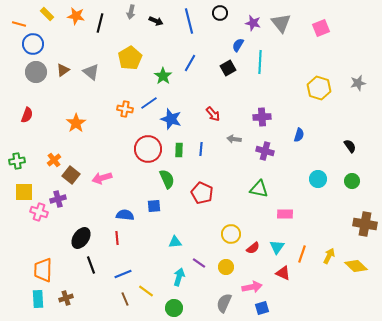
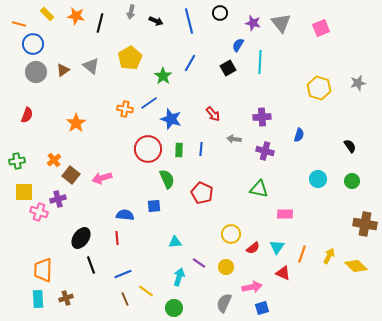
gray triangle at (91, 72): moved 6 px up
